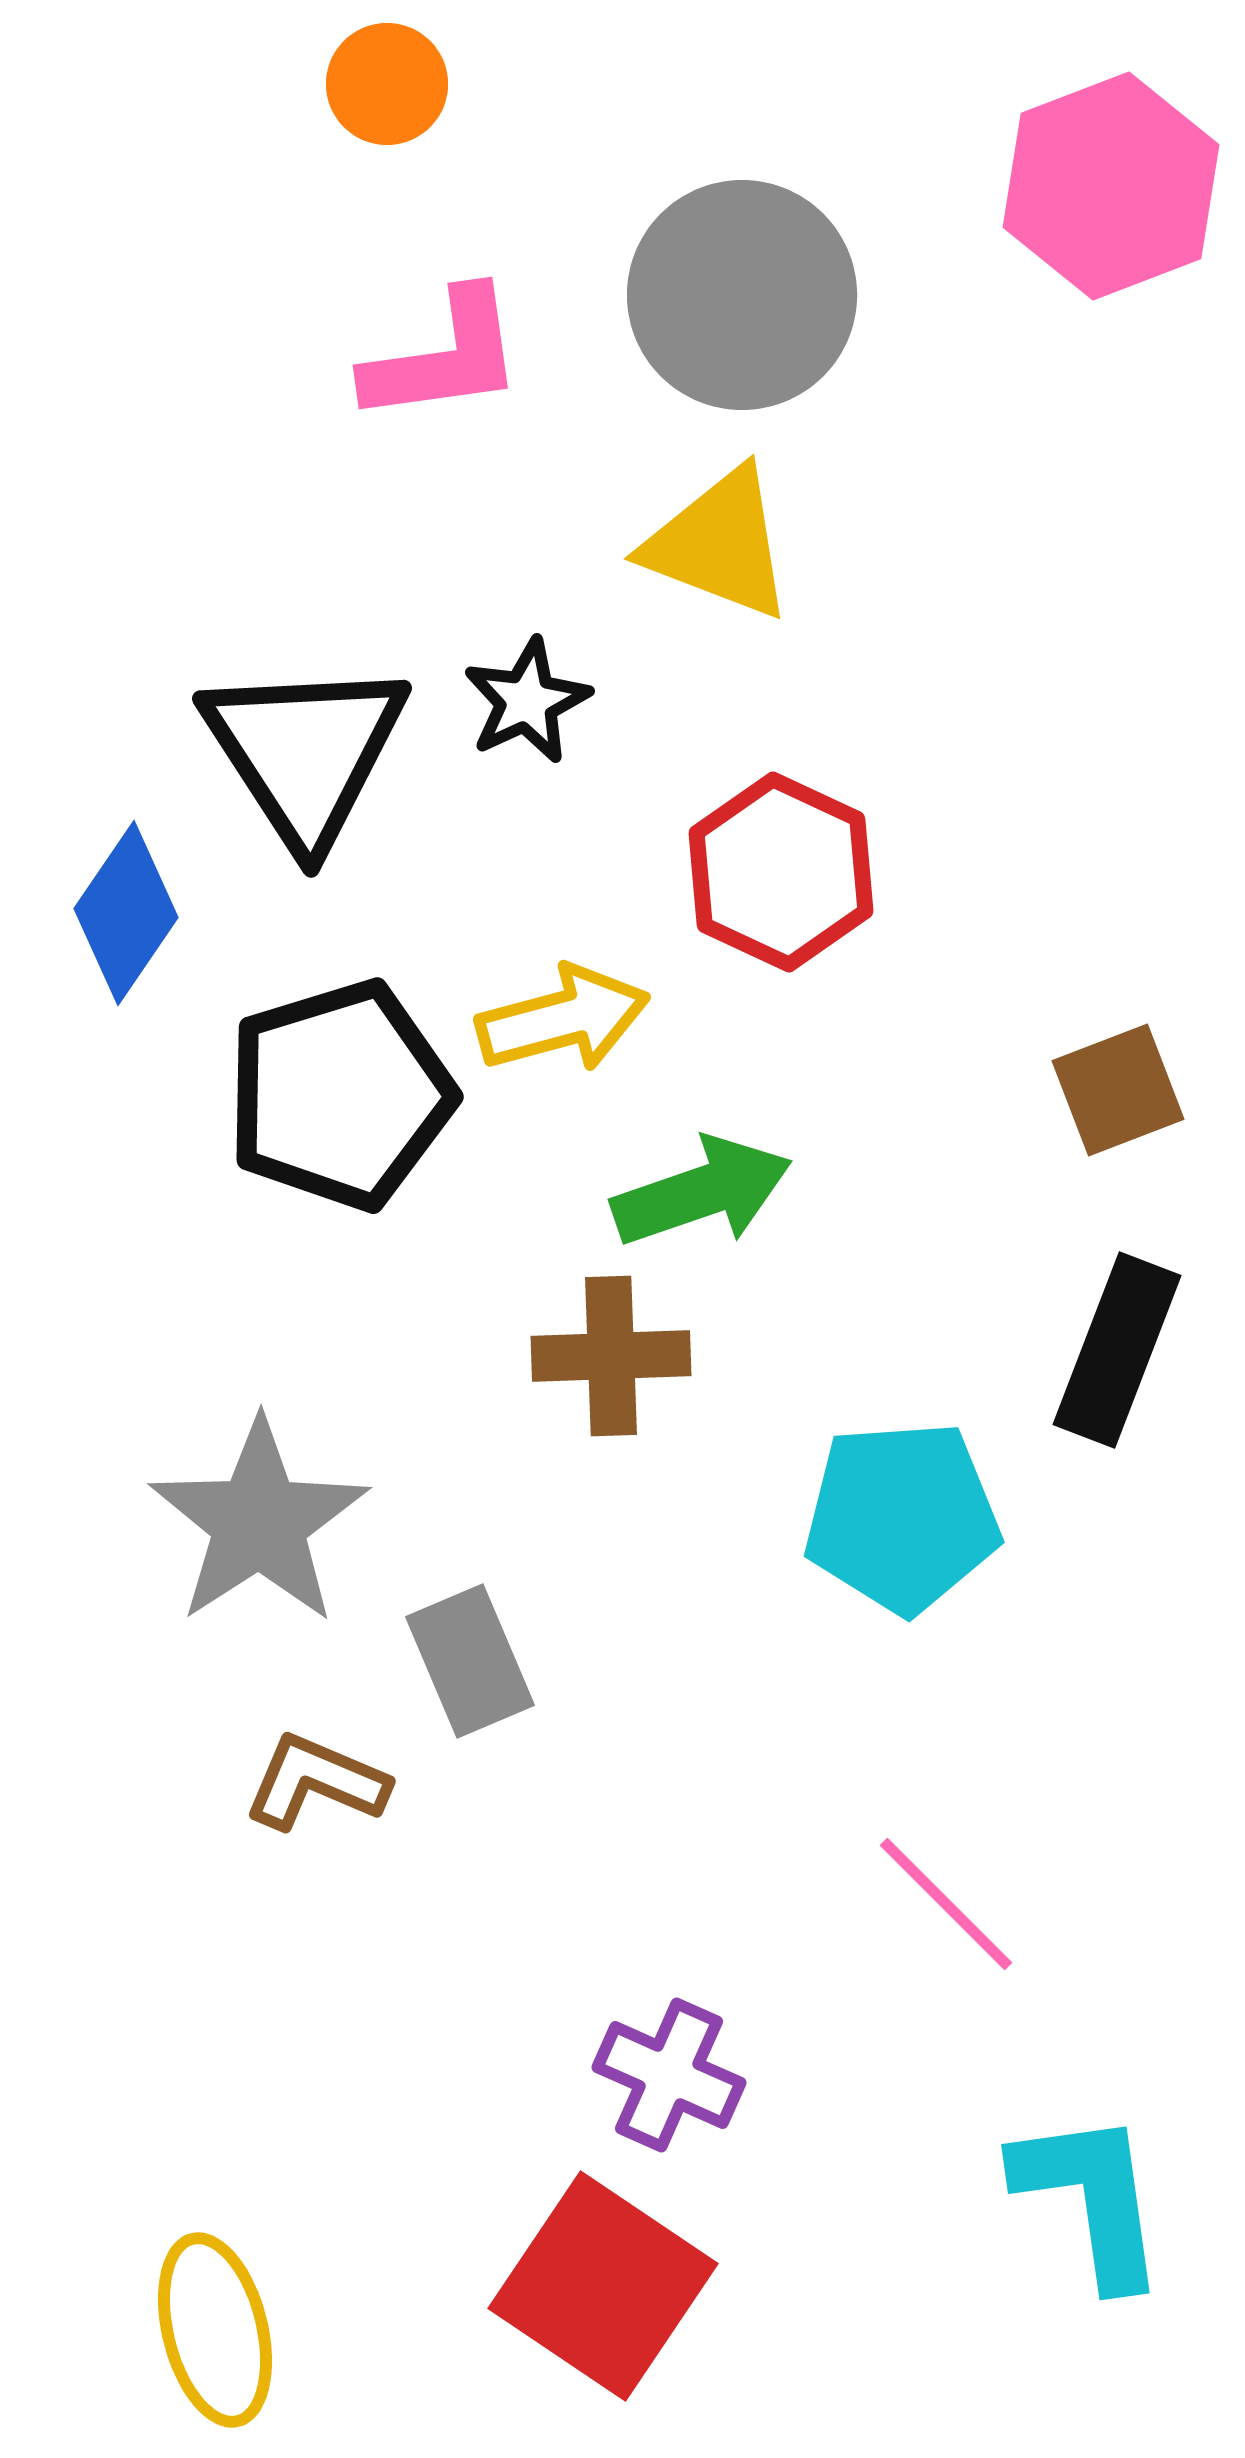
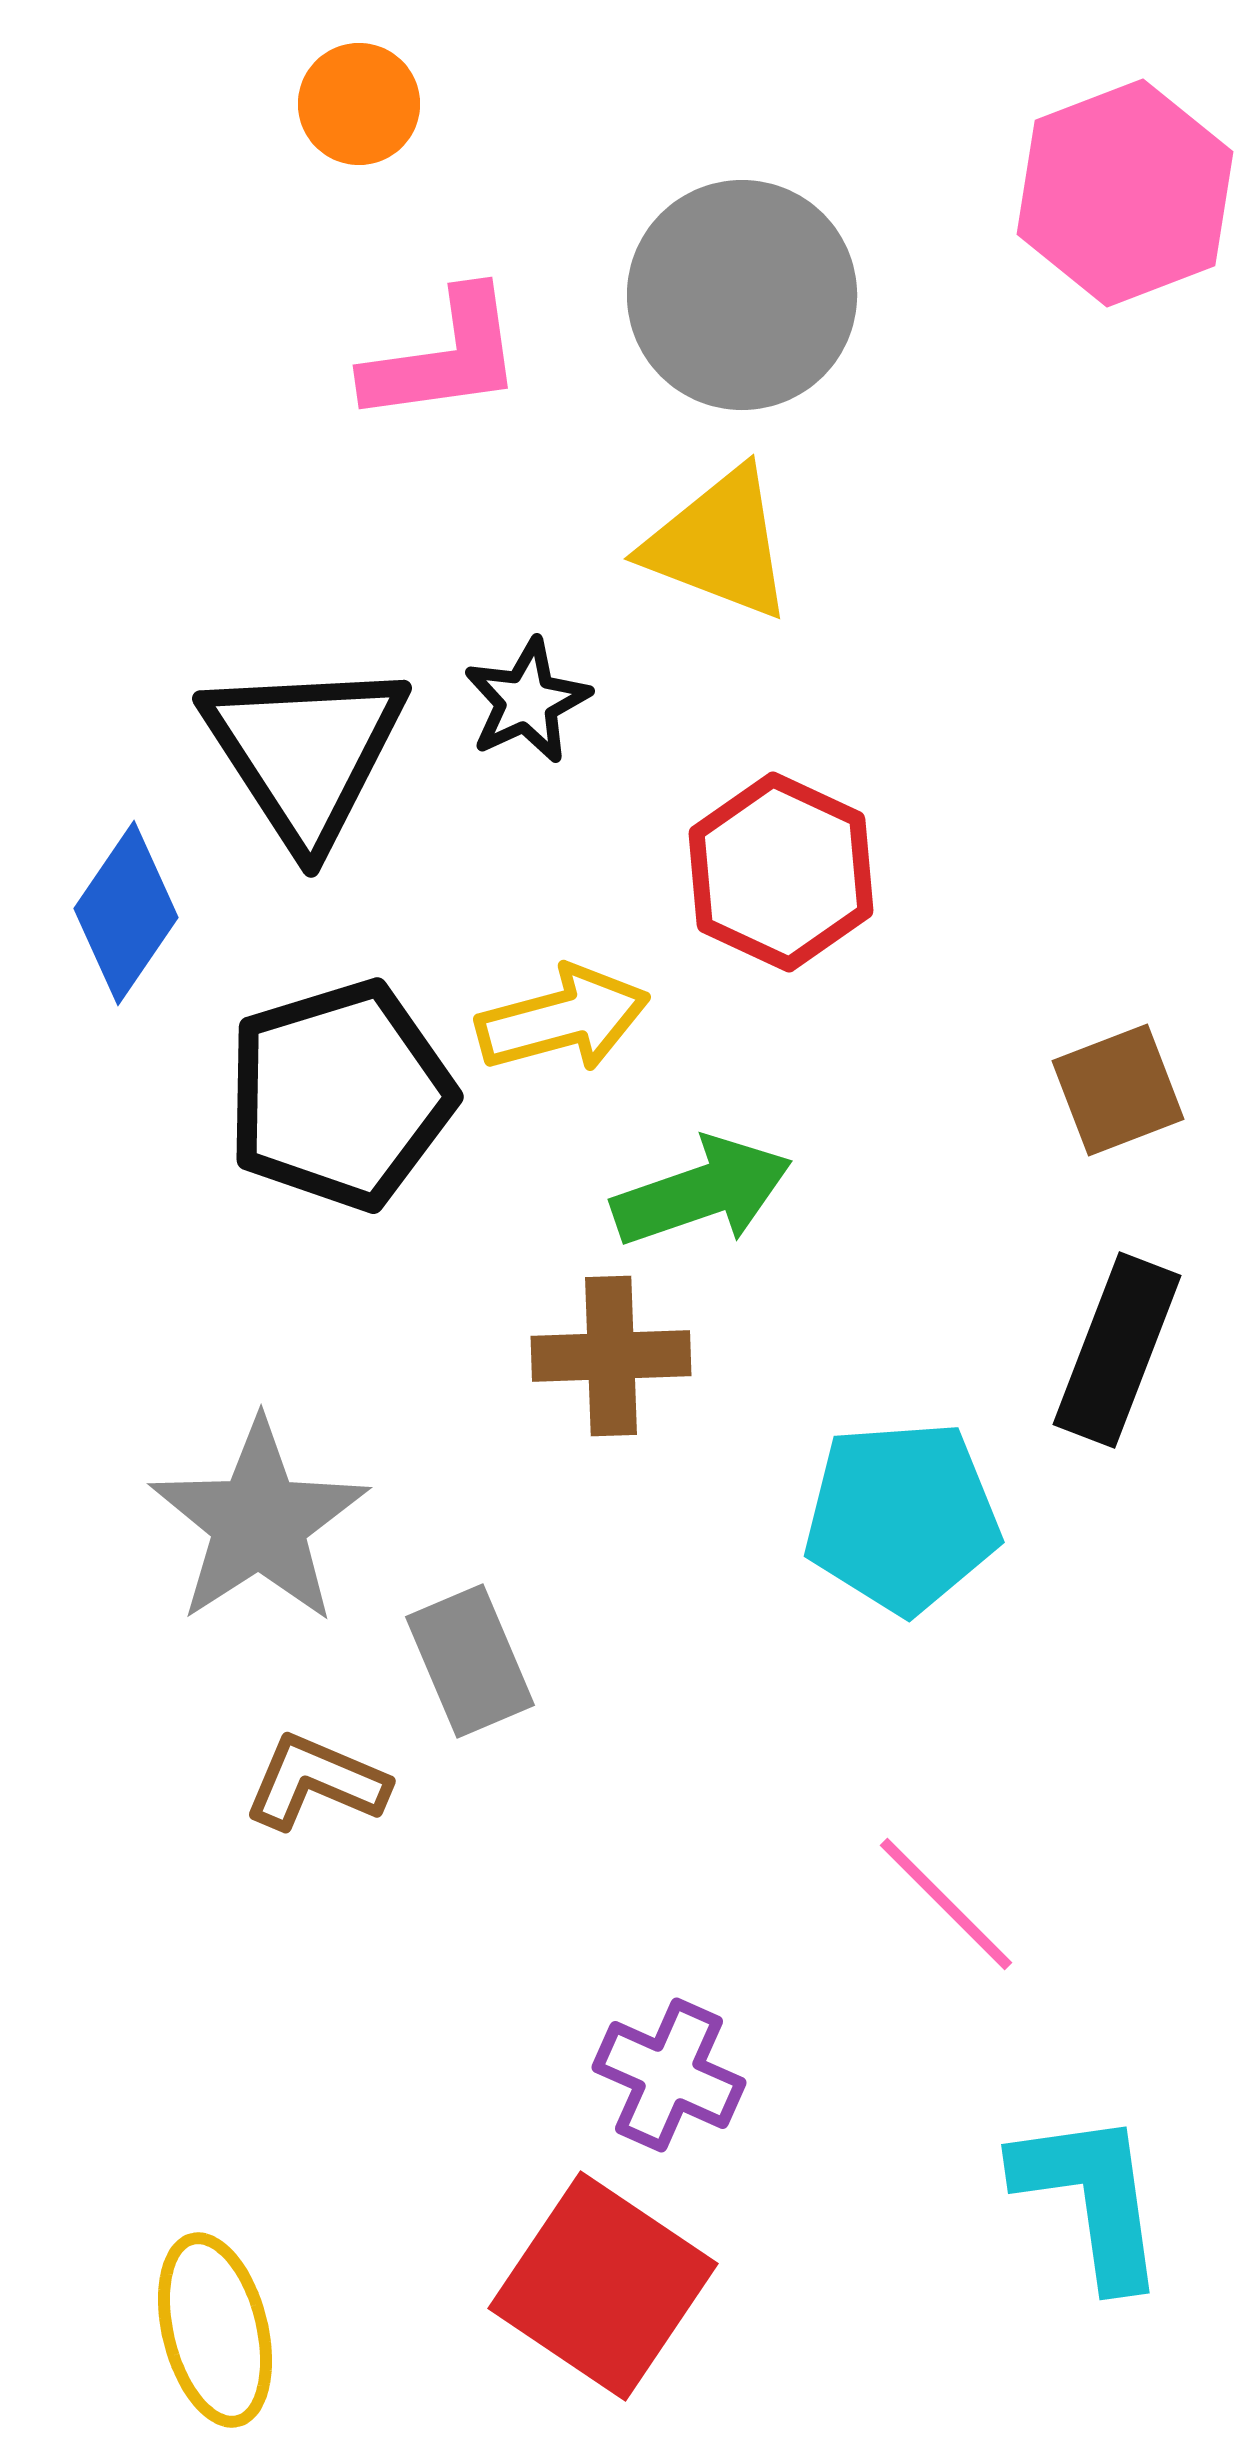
orange circle: moved 28 px left, 20 px down
pink hexagon: moved 14 px right, 7 px down
